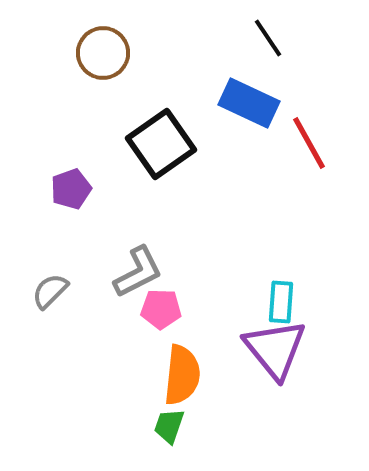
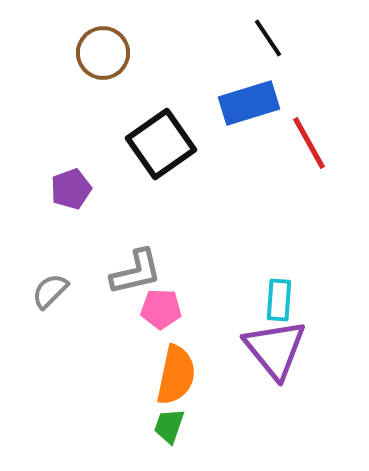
blue rectangle: rotated 42 degrees counterclockwise
gray L-shape: moved 2 px left; rotated 14 degrees clockwise
cyan rectangle: moved 2 px left, 2 px up
orange semicircle: moved 6 px left; rotated 6 degrees clockwise
